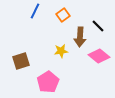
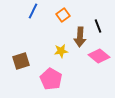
blue line: moved 2 px left
black line: rotated 24 degrees clockwise
pink pentagon: moved 3 px right, 3 px up; rotated 10 degrees counterclockwise
